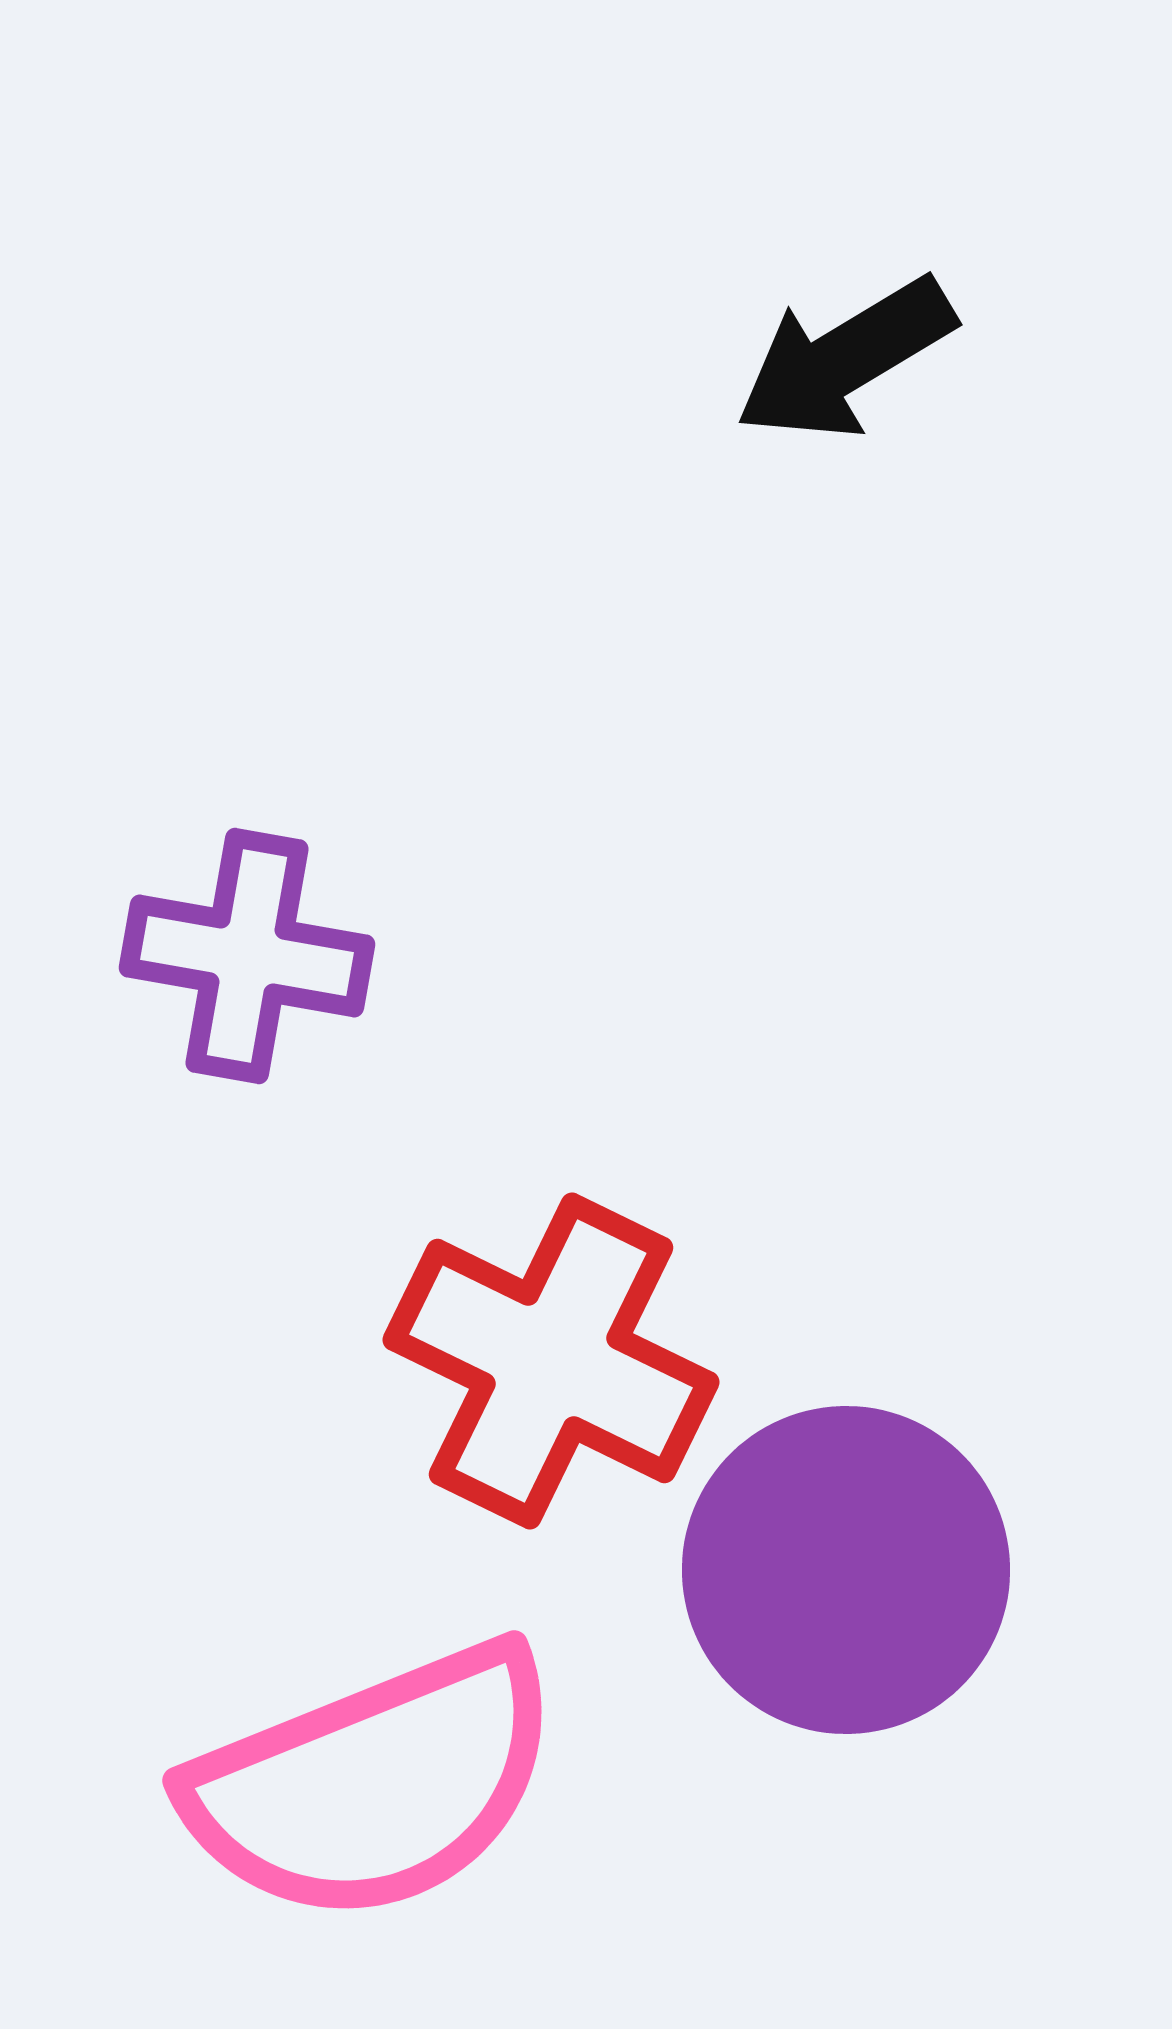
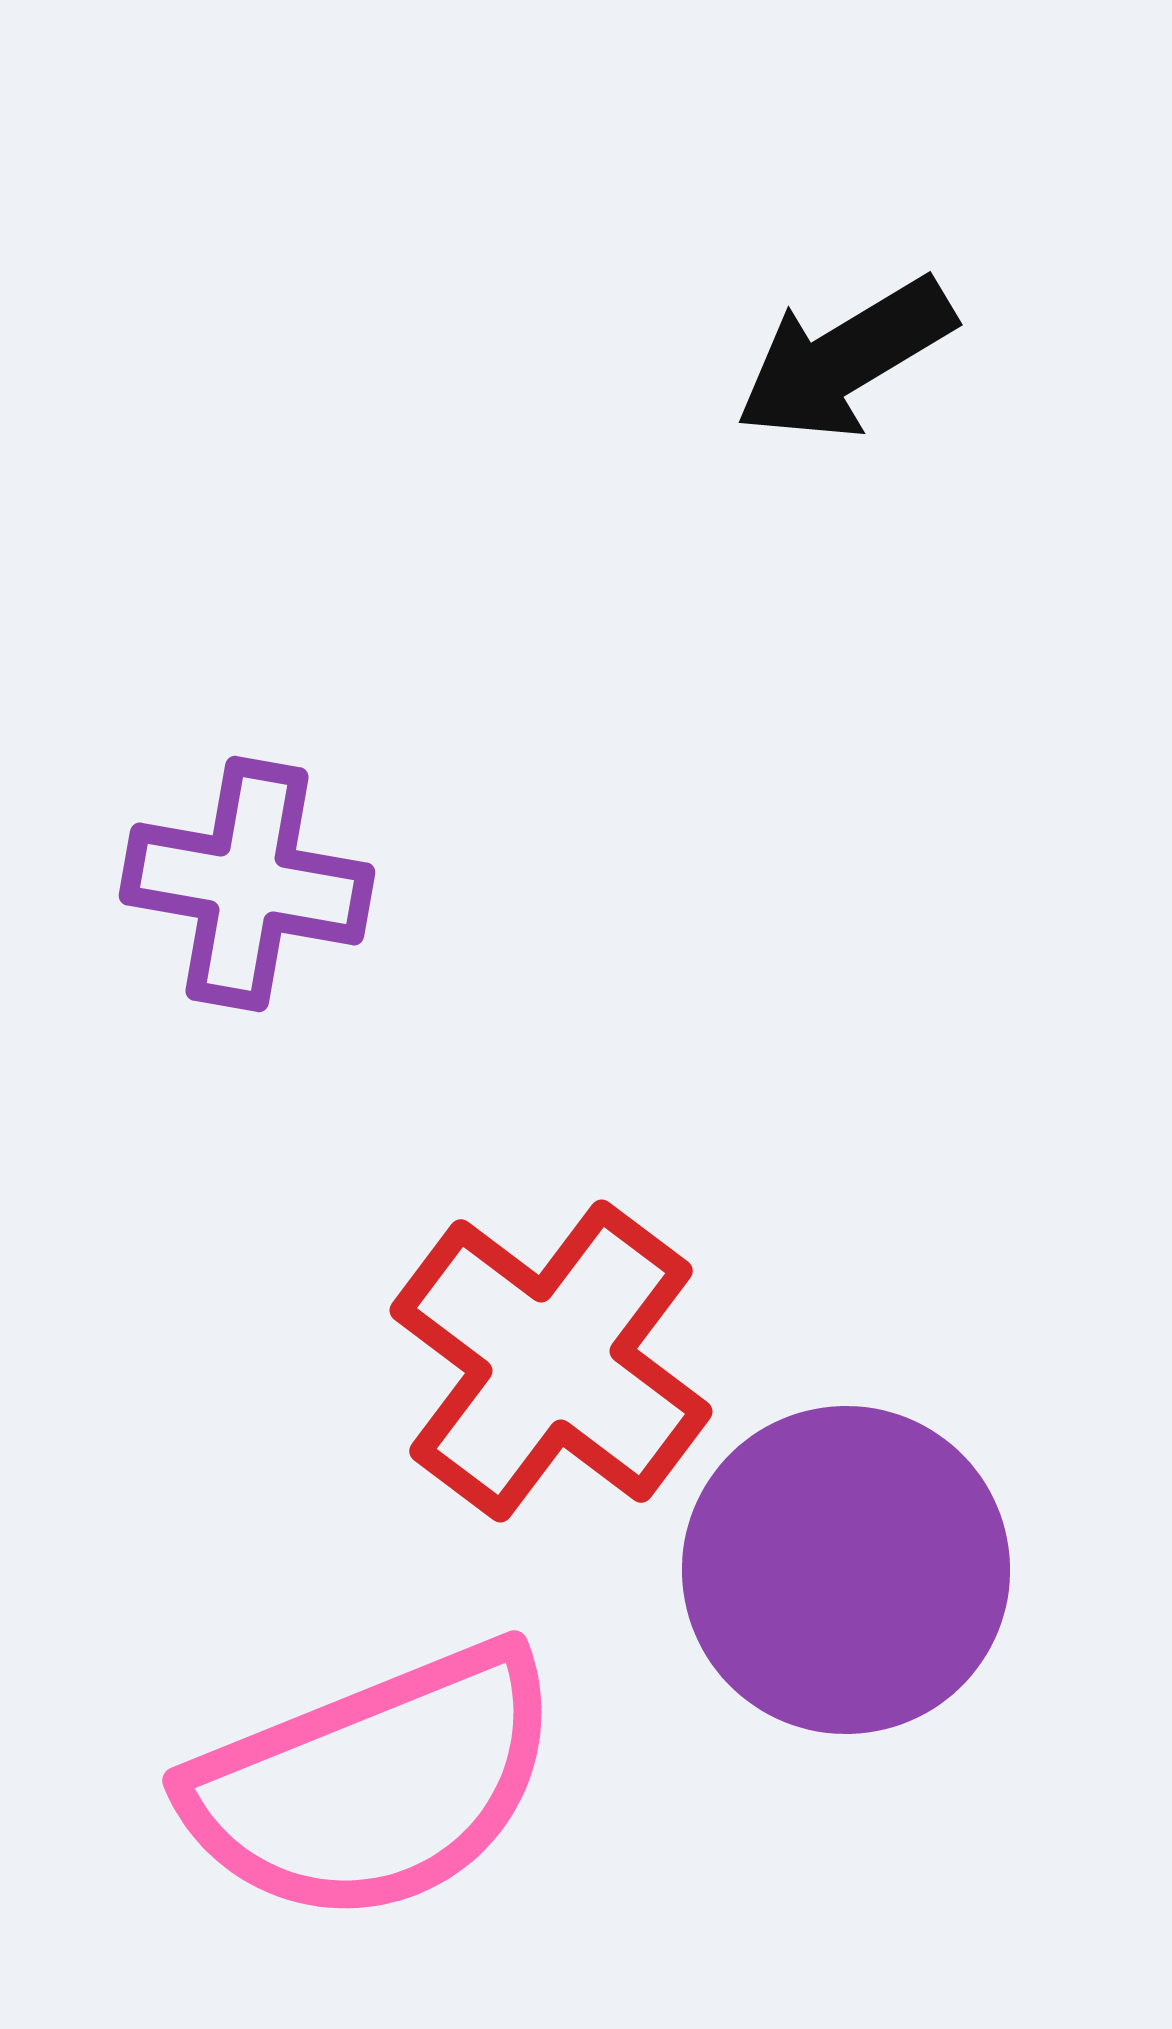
purple cross: moved 72 px up
red cross: rotated 11 degrees clockwise
